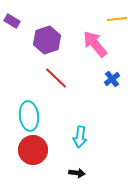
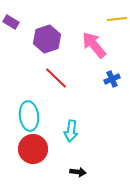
purple rectangle: moved 1 px left, 1 px down
purple hexagon: moved 1 px up
pink arrow: moved 1 px left, 1 px down
blue cross: rotated 14 degrees clockwise
cyan arrow: moved 9 px left, 6 px up
red circle: moved 1 px up
black arrow: moved 1 px right, 1 px up
